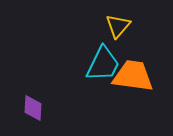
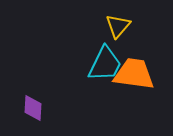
cyan trapezoid: moved 2 px right
orange trapezoid: moved 1 px right, 2 px up
